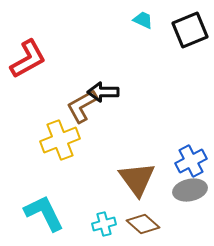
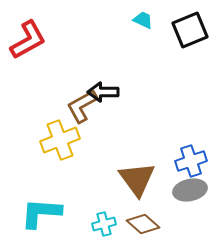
red L-shape: moved 19 px up
blue cross: rotated 8 degrees clockwise
cyan L-shape: moved 3 px left; rotated 60 degrees counterclockwise
